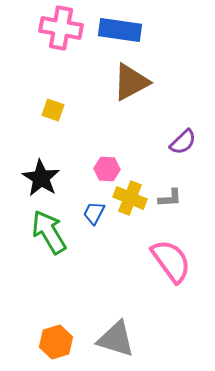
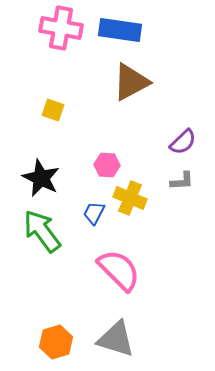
pink hexagon: moved 4 px up
black star: rotated 6 degrees counterclockwise
gray L-shape: moved 12 px right, 17 px up
green arrow: moved 7 px left, 1 px up; rotated 6 degrees counterclockwise
pink semicircle: moved 52 px left, 9 px down; rotated 9 degrees counterclockwise
